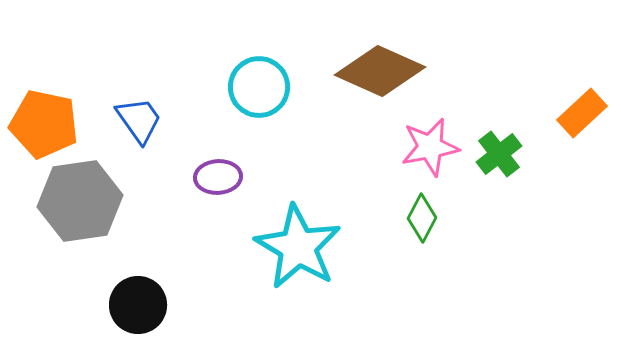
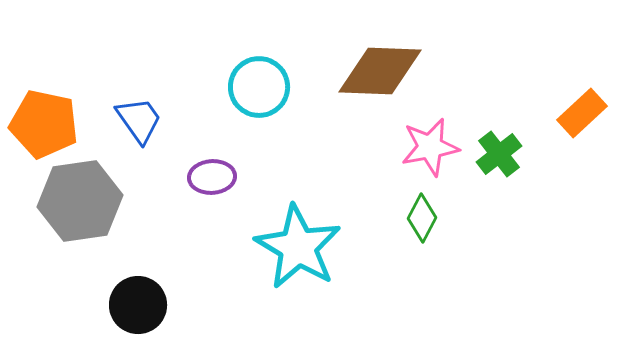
brown diamond: rotated 22 degrees counterclockwise
purple ellipse: moved 6 px left
